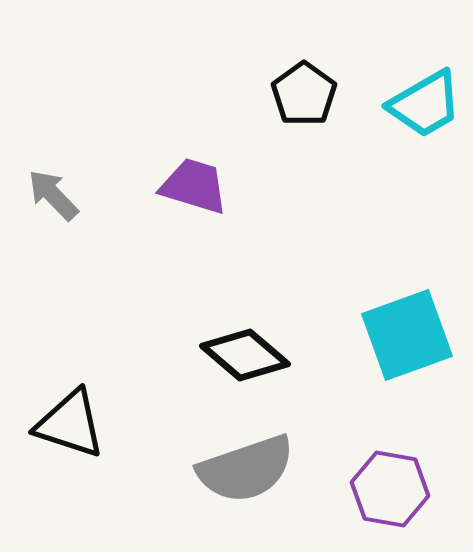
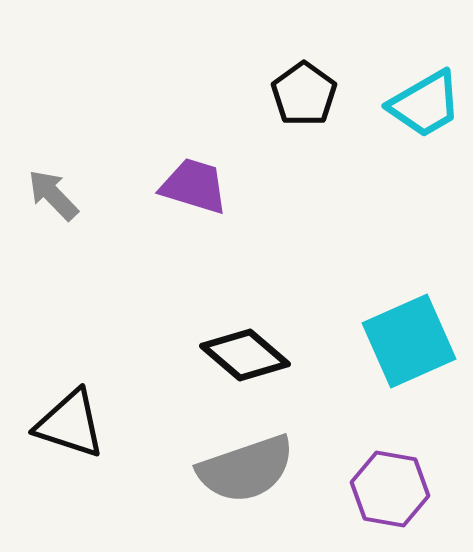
cyan square: moved 2 px right, 6 px down; rotated 4 degrees counterclockwise
